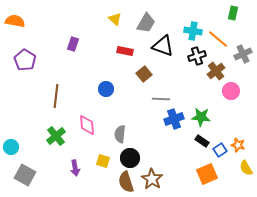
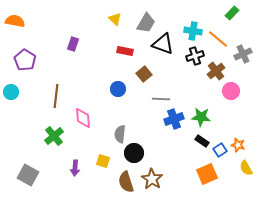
green rectangle: moved 1 px left; rotated 32 degrees clockwise
black triangle: moved 2 px up
black cross: moved 2 px left
blue circle: moved 12 px right
pink diamond: moved 4 px left, 7 px up
green cross: moved 2 px left
cyan circle: moved 55 px up
black circle: moved 4 px right, 5 px up
purple arrow: rotated 14 degrees clockwise
gray square: moved 3 px right
